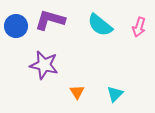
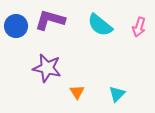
purple star: moved 3 px right, 3 px down
cyan triangle: moved 2 px right
